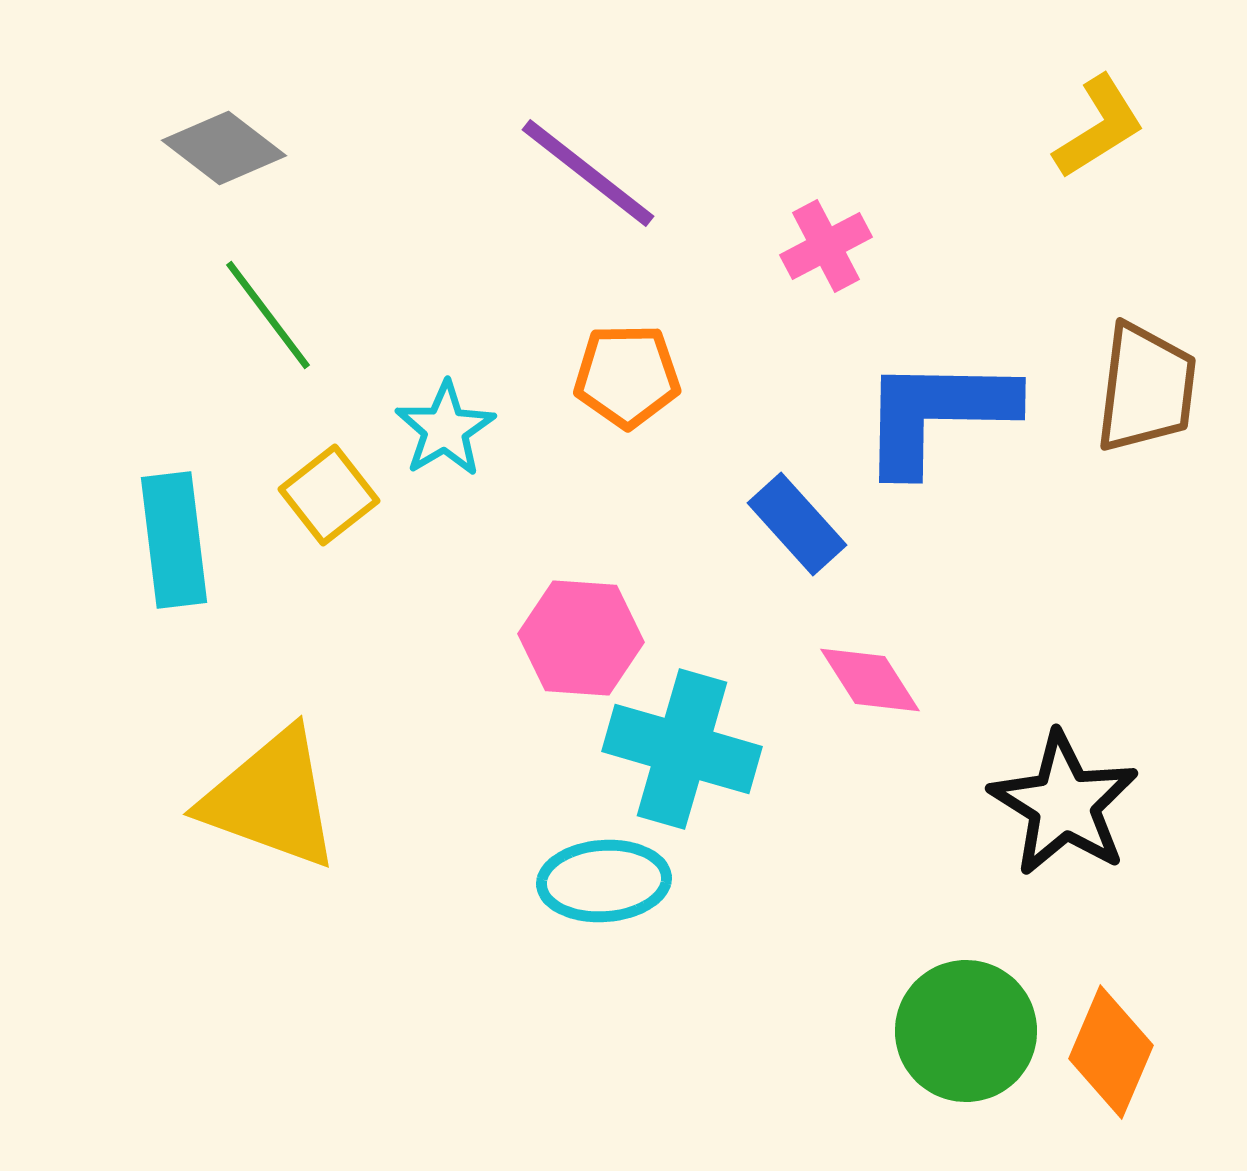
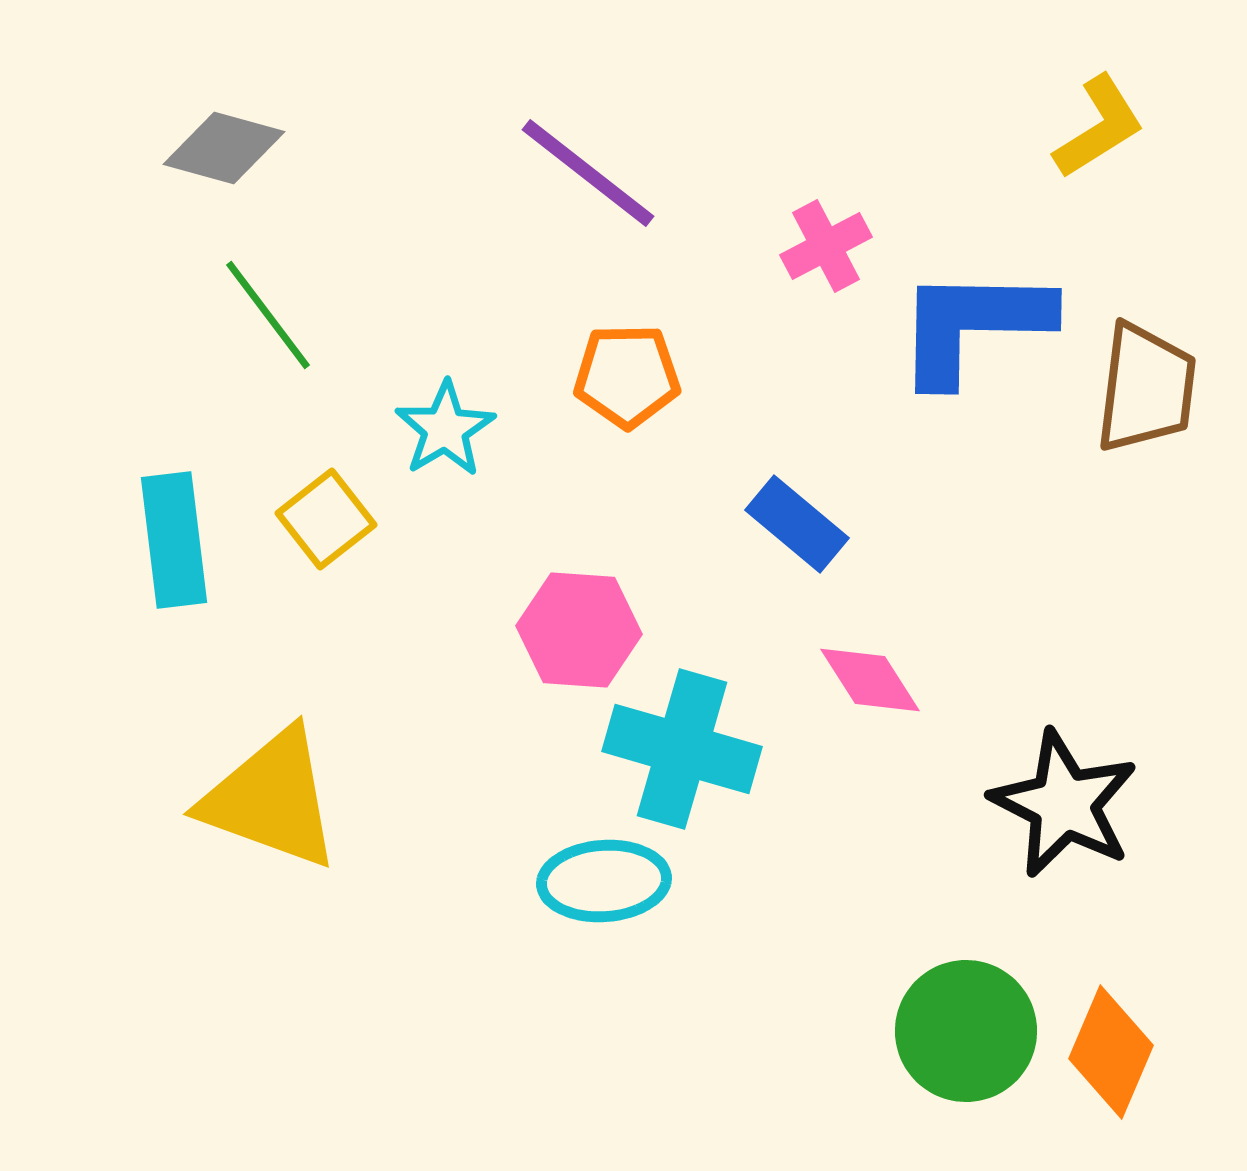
gray diamond: rotated 22 degrees counterclockwise
blue L-shape: moved 36 px right, 89 px up
yellow square: moved 3 px left, 24 px down
blue rectangle: rotated 8 degrees counterclockwise
pink hexagon: moved 2 px left, 8 px up
black star: rotated 5 degrees counterclockwise
